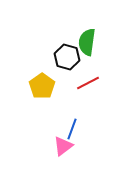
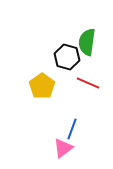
red line: rotated 50 degrees clockwise
pink triangle: moved 2 px down
